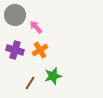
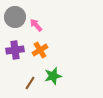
gray circle: moved 2 px down
pink arrow: moved 2 px up
purple cross: rotated 24 degrees counterclockwise
